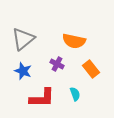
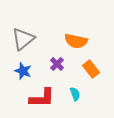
orange semicircle: moved 2 px right
purple cross: rotated 16 degrees clockwise
